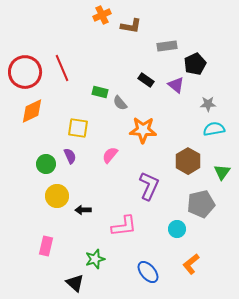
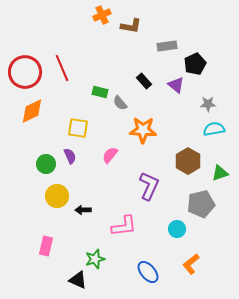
black rectangle: moved 2 px left, 1 px down; rotated 14 degrees clockwise
green triangle: moved 2 px left, 1 px down; rotated 36 degrees clockwise
black triangle: moved 3 px right, 3 px up; rotated 18 degrees counterclockwise
